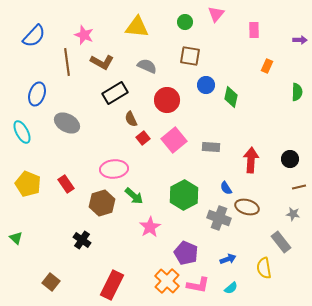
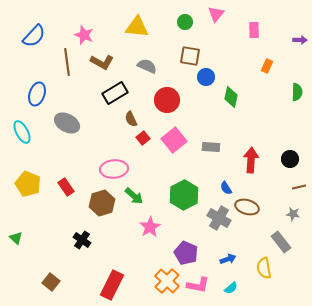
blue circle at (206, 85): moved 8 px up
red rectangle at (66, 184): moved 3 px down
gray cross at (219, 218): rotated 10 degrees clockwise
